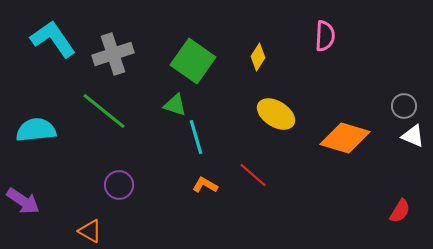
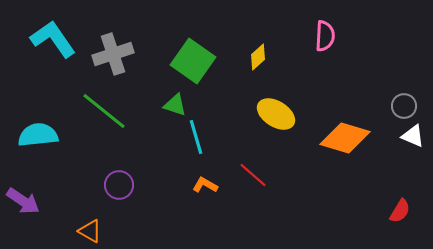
yellow diamond: rotated 16 degrees clockwise
cyan semicircle: moved 2 px right, 5 px down
